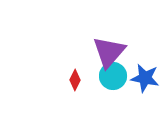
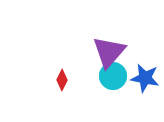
red diamond: moved 13 px left
